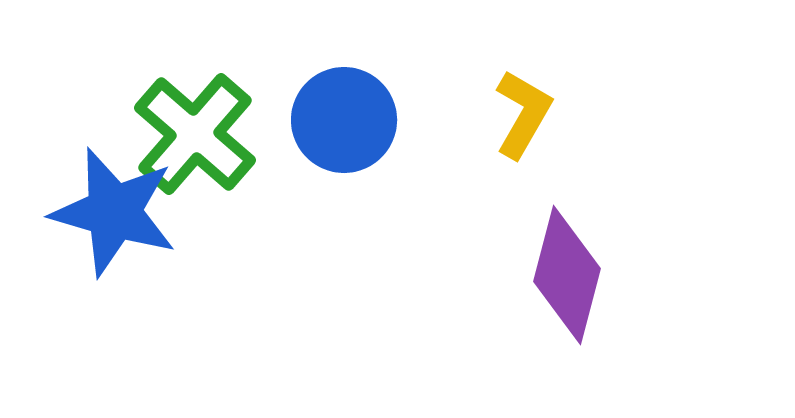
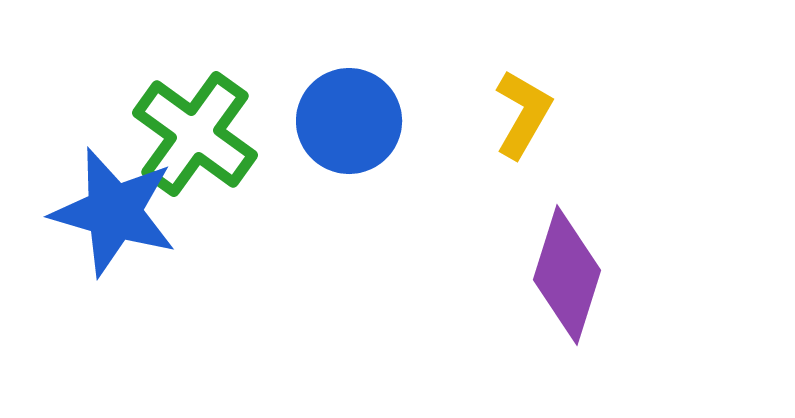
blue circle: moved 5 px right, 1 px down
green cross: rotated 5 degrees counterclockwise
purple diamond: rotated 3 degrees clockwise
